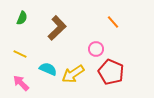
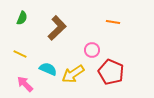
orange line: rotated 40 degrees counterclockwise
pink circle: moved 4 px left, 1 px down
pink arrow: moved 4 px right, 1 px down
